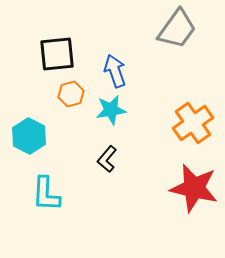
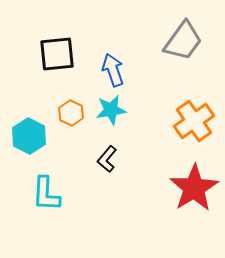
gray trapezoid: moved 6 px right, 12 px down
blue arrow: moved 2 px left, 1 px up
orange hexagon: moved 19 px down; rotated 20 degrees counterclockwise
orange cross: moved 1 px right, 2 px up
red star: rotated 27 degrees clockwise
